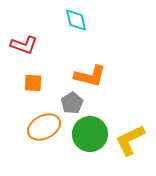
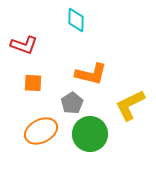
cyan diamond: rotated 15 degrees clockwise
orange L-shape: moved 1 px right, 2 px up
orange ellipse: moved 3 px left, 4 px down
yellow L-shape: moved 35 px up
